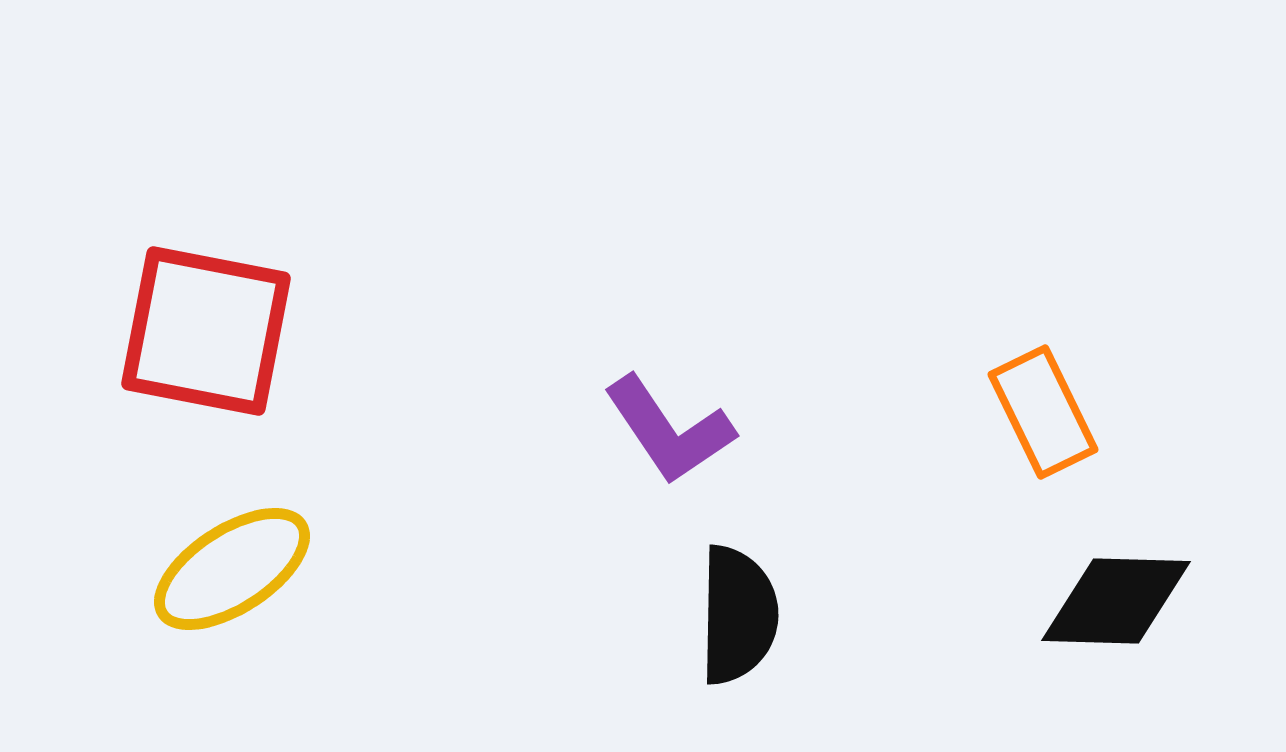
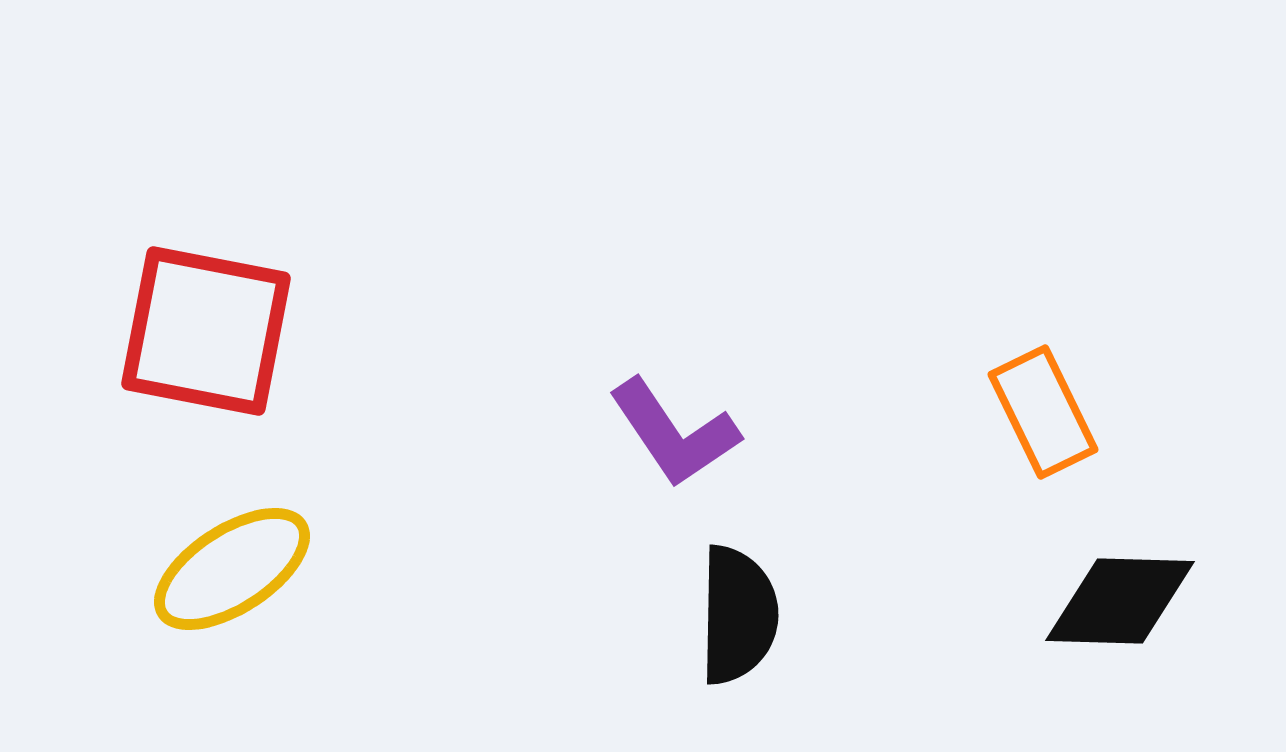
purple L-shape: moved 5 px right, 3 px down
black diamond: moved 4 px right
